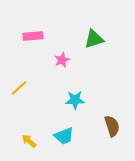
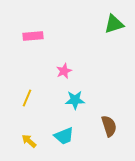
green triangle: moved 20 px right, 15 px up
pink star: moved 2 px right, 11 px down
yellow line: moved 8 px right, 10 px down; rotated 24 degrees counterclockwise
brown semicircle: moved 3 px left
